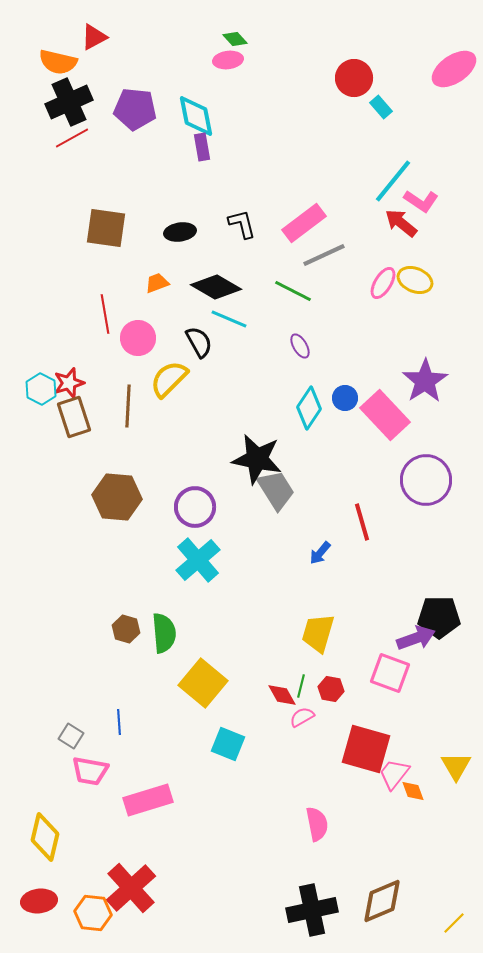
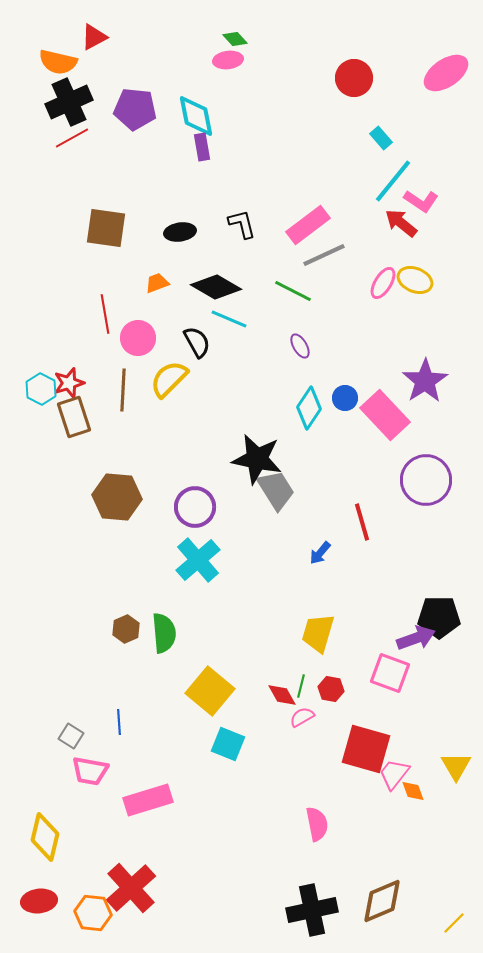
pink ellipse at (454, 69): moved 8 px left, 4 px down
cyan rectangle at (381, 107): moved 31 px down
pink rectangle at (304, 223): moved 4 px right, 2 px down
black semicircle at (199, 342): moved 2 px left
brown line at (128, 406): moved 5 px left, 16 px up
brown hexagon at (126, 629): rotated 20 degrees clockwise
yellow square at (203, 683): moved 7 px right, 8 px down
